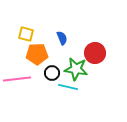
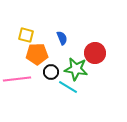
yellow square: moved 1 px down
black circle: moved 1 px left, 1 px up
cyan line: rotated 18 degrees clockwise
